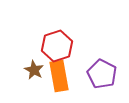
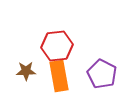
red hexagon: rotated 12 degrees clockwise
brown star: moved 8 px left, 1 px down; rotated 30 degrees counterclockwise
